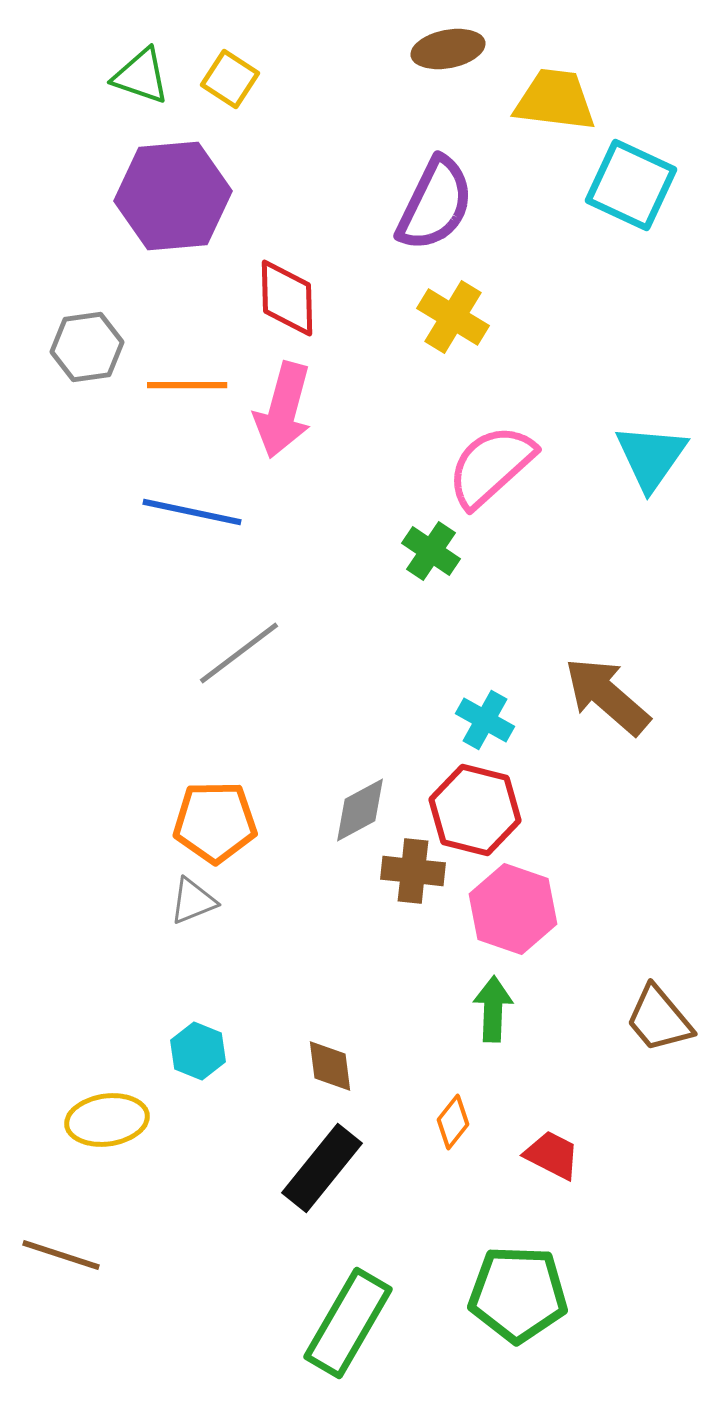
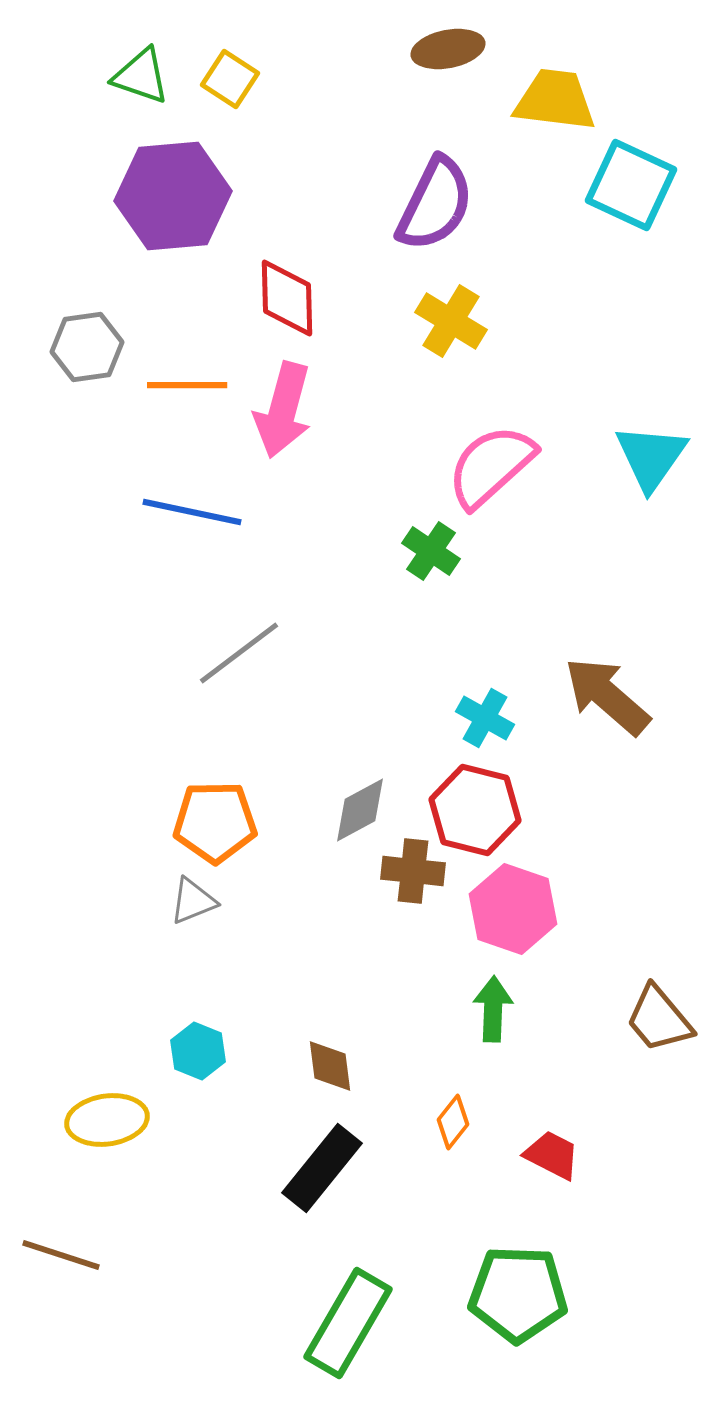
yellow cross: moved 2 px left, 4 px down
cyan cross: moved 2 px up
